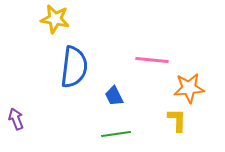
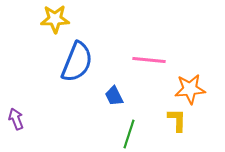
yellow star: rotated 12 degrees counterclockwise
pink line: moved 3 px left
blue semicircle: moved 3 px right, 5 px up; rotated 15 degrees clockwise
orange star: moved 1 px right, 1 px down
green line: moved 13 px right; rotated 64 degrees counterclockwise
